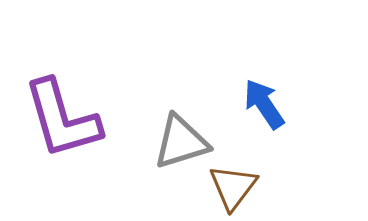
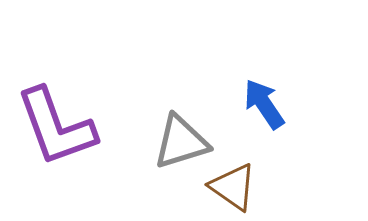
purple L-shape: moved 6 px left, 8 px down; rotated 4 degrees counterclockwise
brown triangle: rotated 32 degrees counterclockwise
